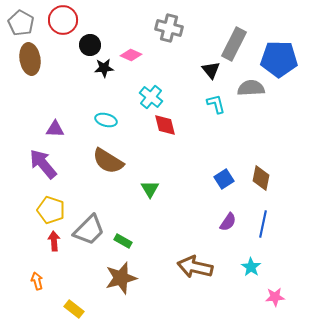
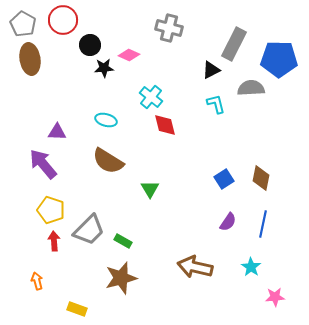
gray pentagon: moved 2 px right, 1 px down
pink diamond: moved 2 px left
black triangle: rotated 42 degrees clockwise
purple triangle: moved 2 px right, 3 px down
yellow rectangle: moved 3 px right; rotated 18 degrees counterclockwise
